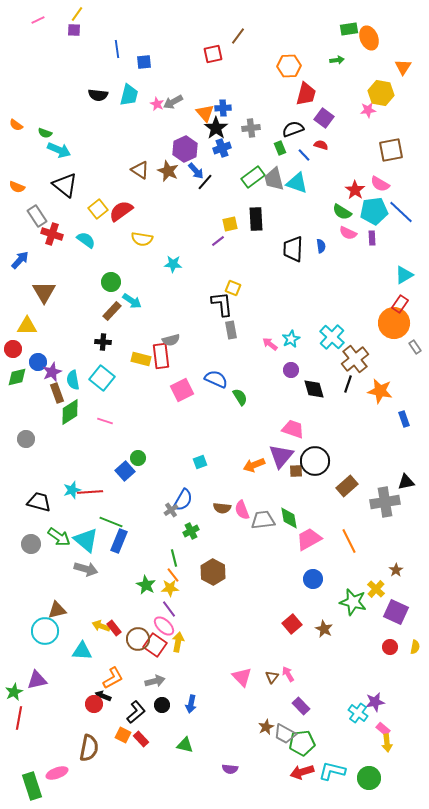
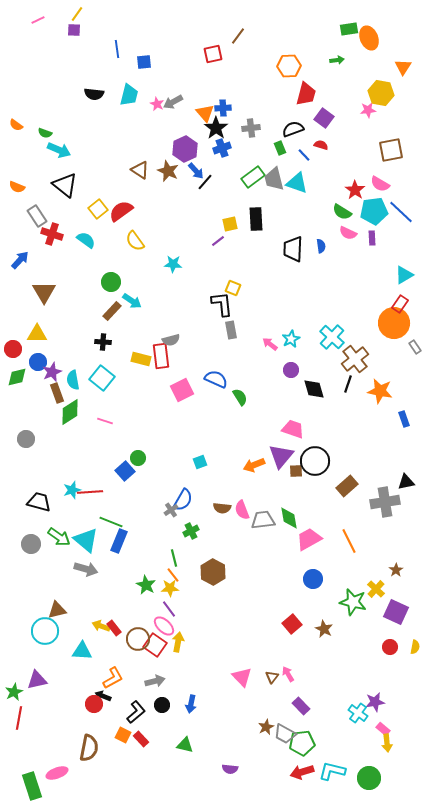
black semicircle at (98, 95): moved 4 px left, 1 px up
yellow semicircle at (142, 239): moved 7 px left, 2 px down; rotated 45 degrees clockwise
yellow triangle at (27, 326): moved 10 px right, 8 px down
